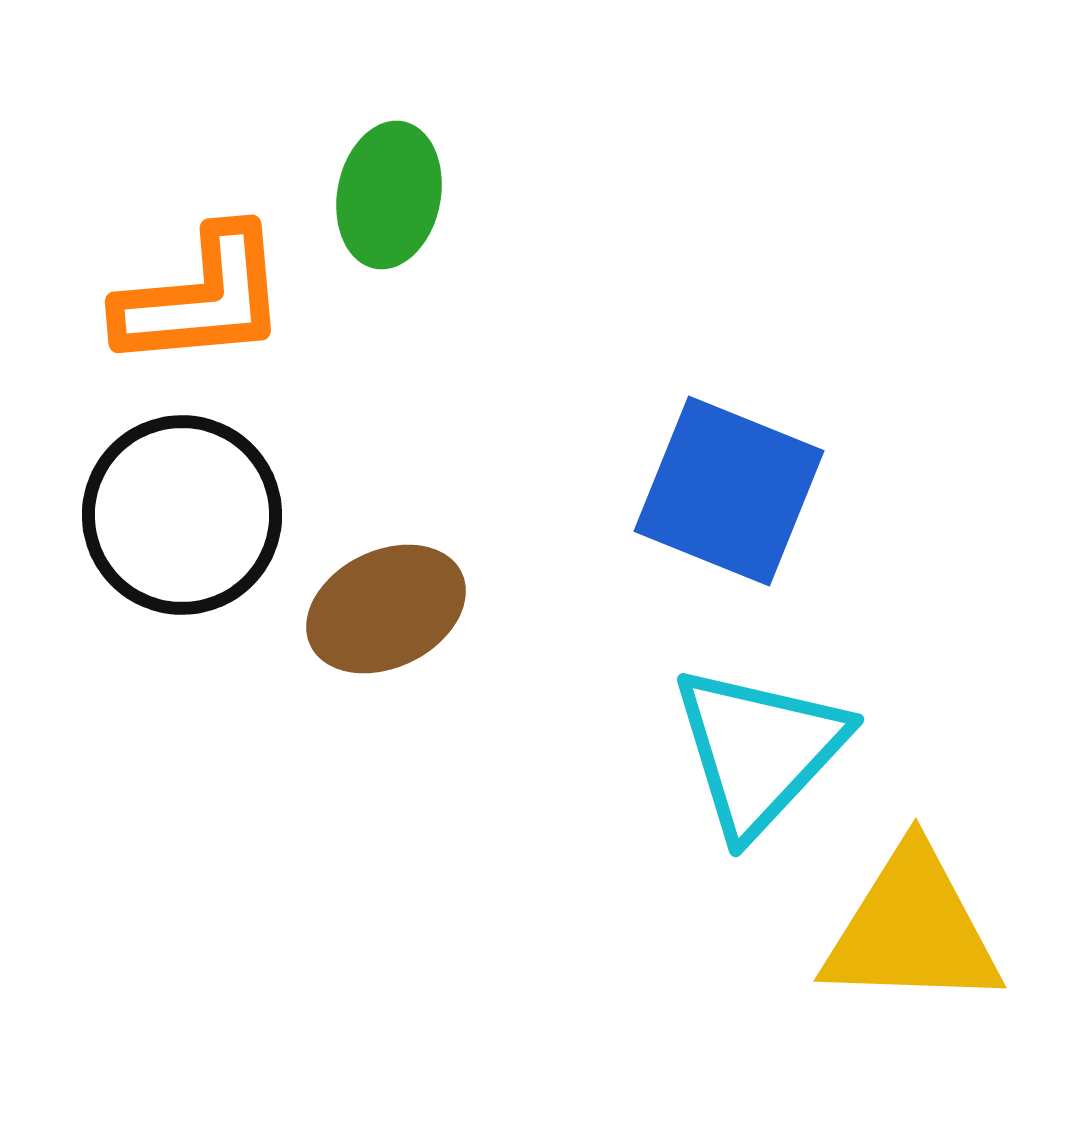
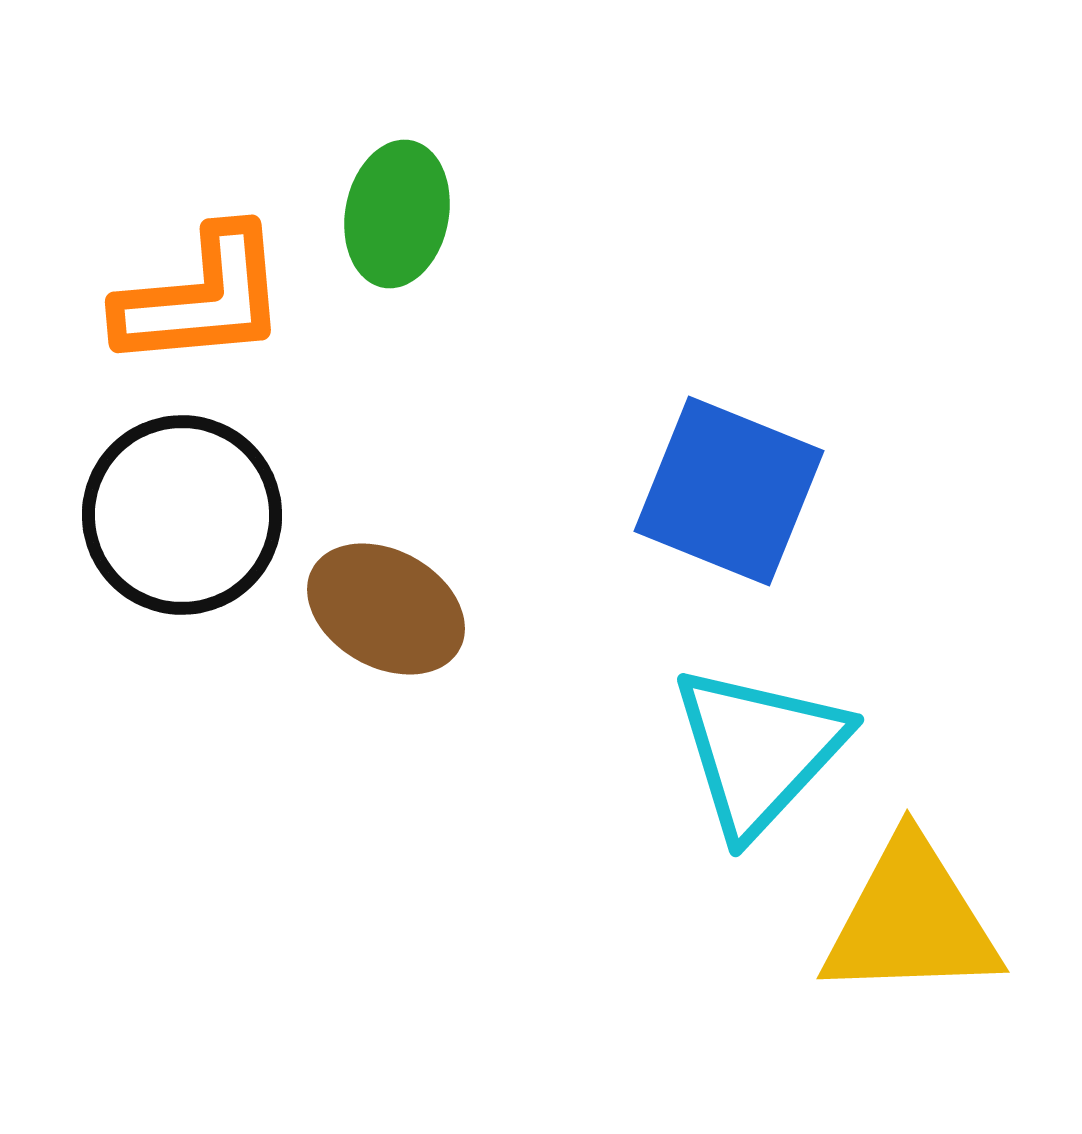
green ellipse: moved 8 px right, 19 px down
brown ellipse: rotated 55 degrees clockwise
yellow triangle: moved 1 px left, 9 px up; rotated 4 degrees counterclockwise
